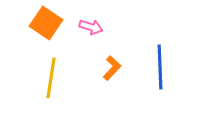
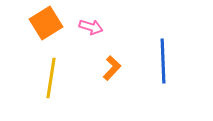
orange square: rotated 24 degrees clockwise
blue line: moved 3 px right, 6 px up
